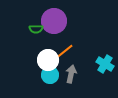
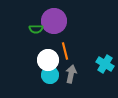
orange line: rotated 66 degrees counterclockwise
